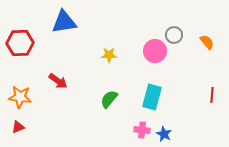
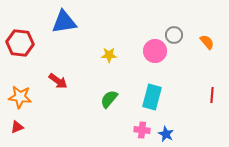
red hexagon: rotated 8 degrees clockwise
red triangle: moved 1 px left
blue star: moved 2 px right
